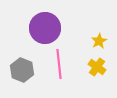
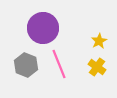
purple circle: moved 2 px left
pink line: rotated 16 degrees counterclockwise
gray hexagon: moved 4 px right, 5 px up
